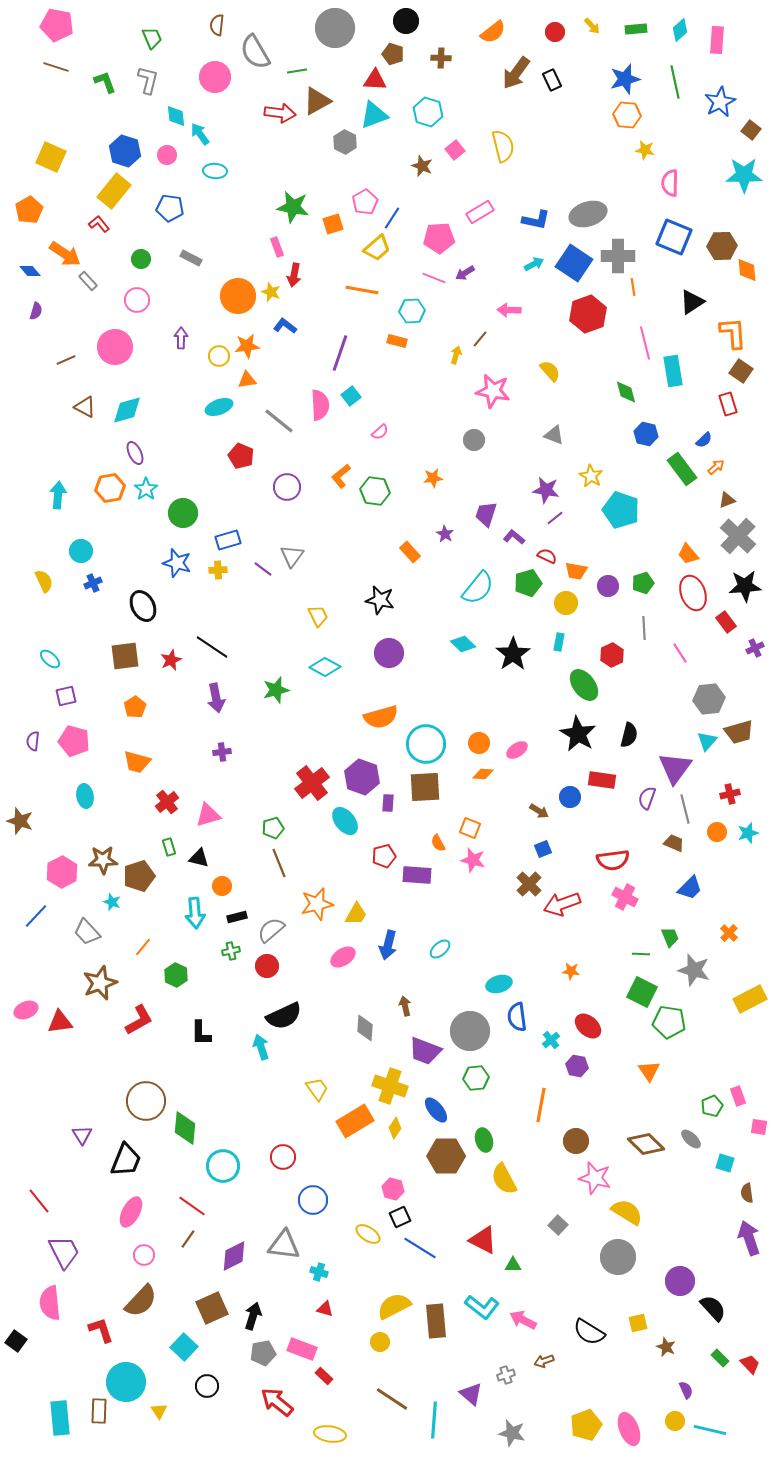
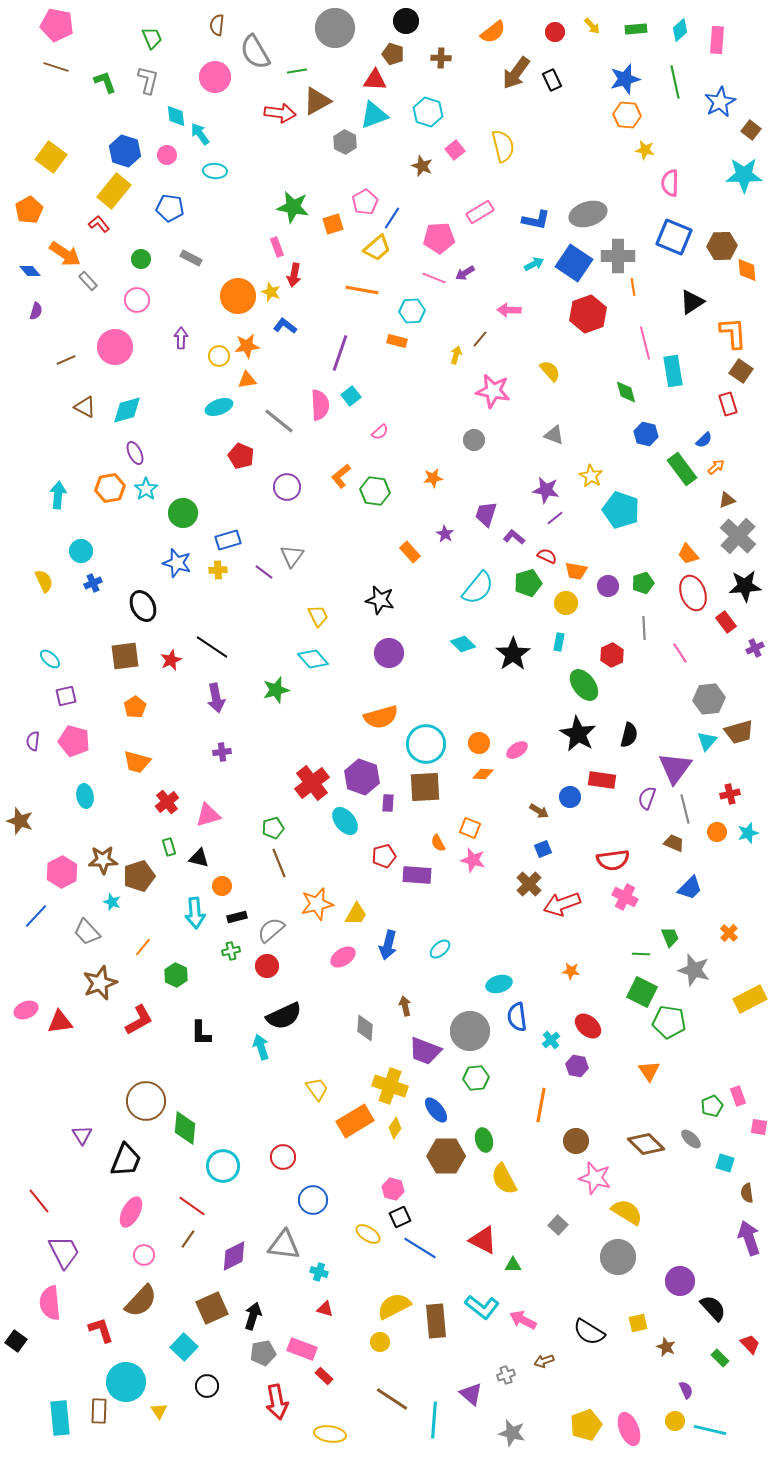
yellow square at (51, 157): rotated 12 degrees clockwise
purple line at (263, 569): moved 1 px right, 3 px down
cyan diamond at (325, 667): moved 12 px left, 8 px up; rotated 20 degrees clockwise
red trapezoid at (750, 1364): moved 20 px up
red arrow at (277, 1402): rotated 140 degrees counterclockwise
